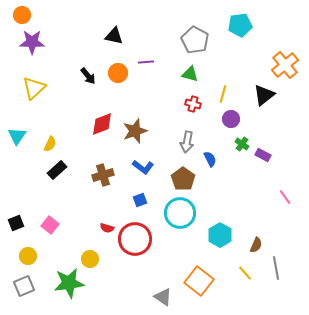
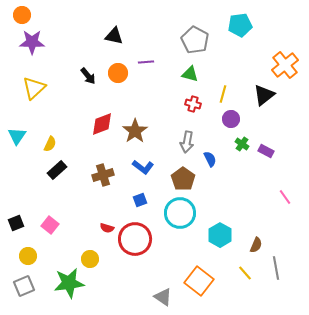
brown star at (135, 131): rotated 15 degrees counterclockwise
purple rectangle at (263, 155): moved 3 px right, 4 px up
